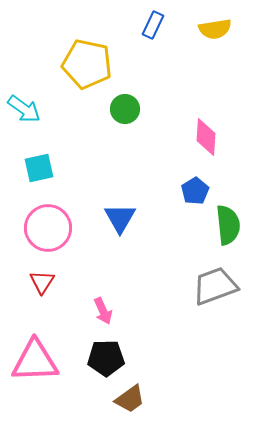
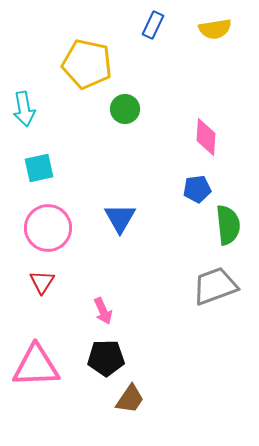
cyan arrow: rotated 44 degrees clockwise
blue pentagon: moved 2 px right, 2 px up; rotated 24 degrees clockwise
pink triangle: moved 1 px right, 5 px down
brown trapezoid: rotated 20 degrees counterclockwise
